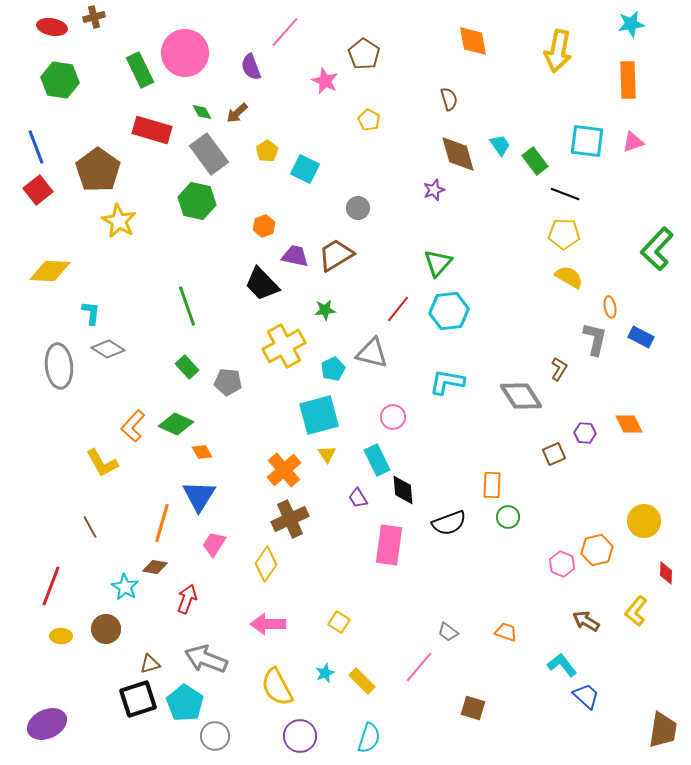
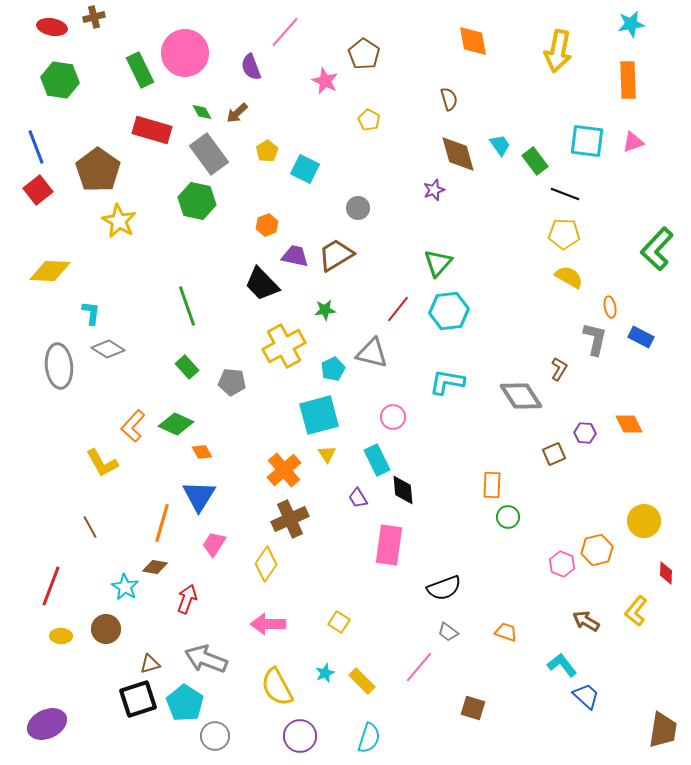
orange hexagon at (264, 226): moved 3 px right, 1 px up
gray pentagon at (228, 382): moved 4 px right
black semicircle at (449, 523): moved 5 px left, 65 px down
